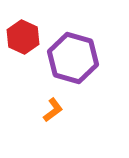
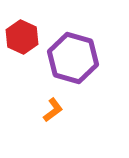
red hexagon: moved 1 px left
